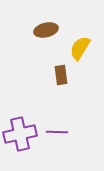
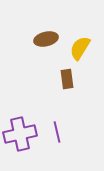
brown ellipse: moved 9 px down
brown rectangle: moved 6 px right, 4 px down
purple line: rotated 75 degrees clockwise
